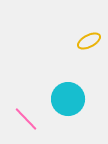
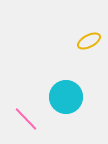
cyan circle: moved 2 px left, 2 px up
